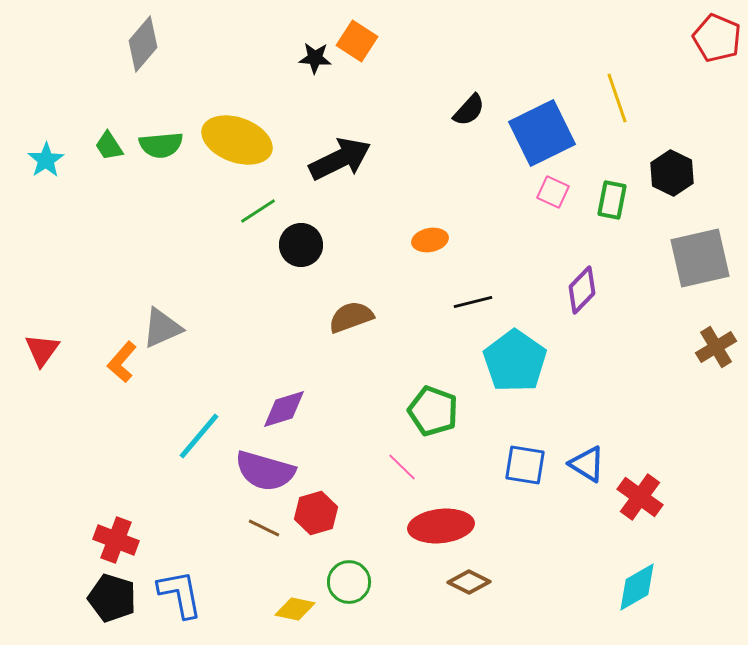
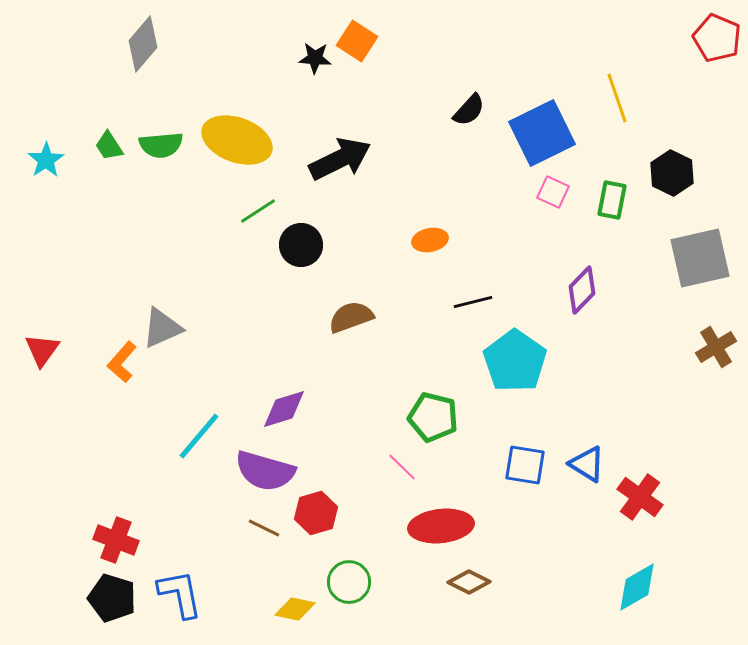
green pentagon at (433, 411): moved 6 px down; rotated 6 degrees counterclockwise
